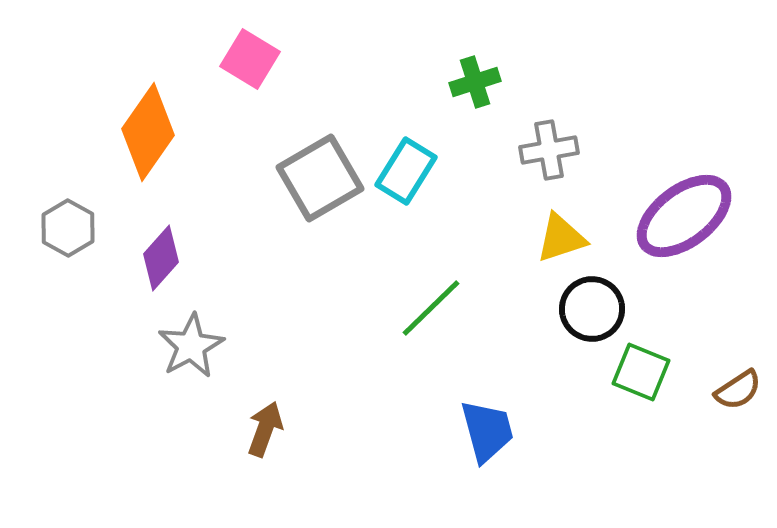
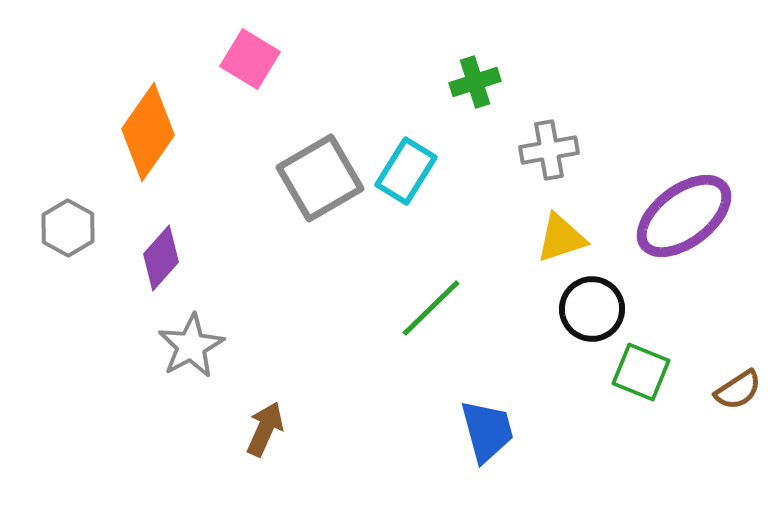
brown arrow: rotated 4 degrees clockwise
